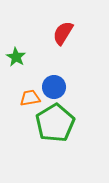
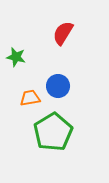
green star: rotated 18 degrees counterclockwise
blue circle: moved 4 px right, 1 px up
green pentagon: moved 2 px left, 9 px down
